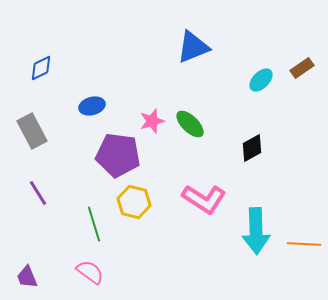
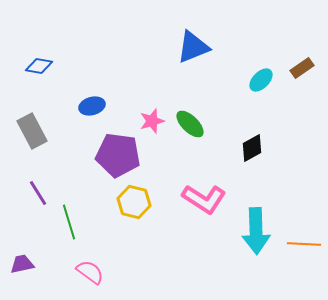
blue diamond: moved 2 px left, 2 px up; rotated 36 degrees clockwise
green line: moved 25 px left, 2 px up
purple trapezoid: moved 5 px left, 13 px up; rotated 100 degrees clockwise
